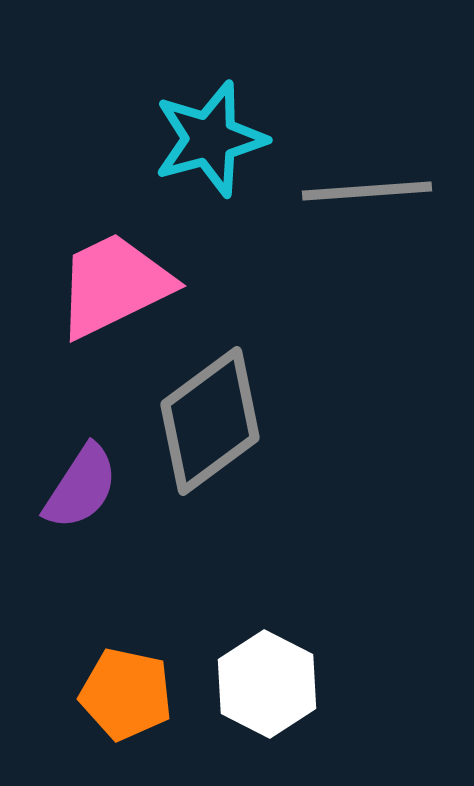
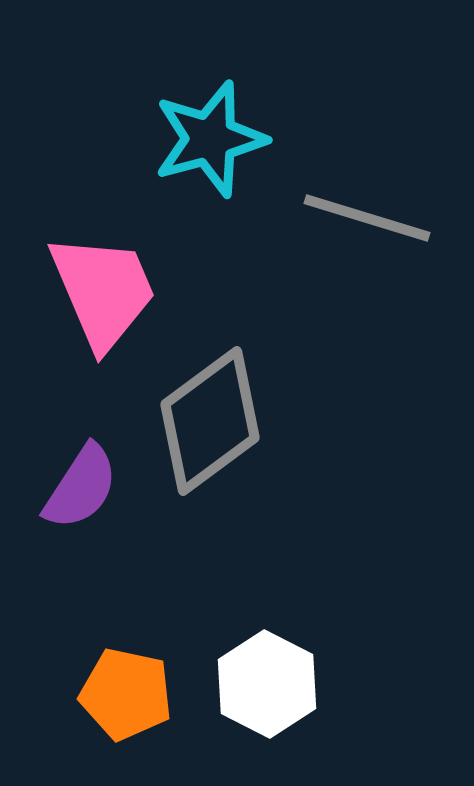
gray line: moved 27 px down; rotated 21 degrees clockwise
pink trapezoid: moved 11 px left, 6 px down; rotated 93 degrees clockwise
